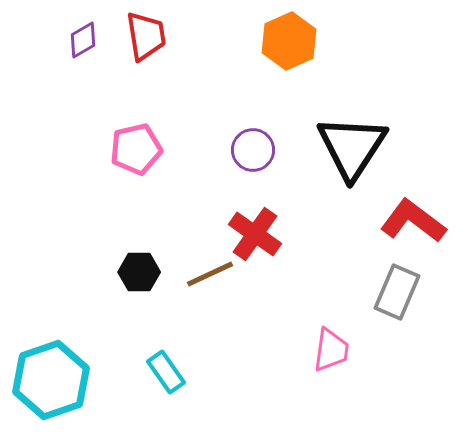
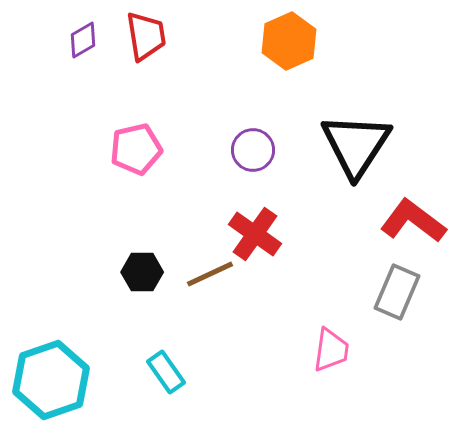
black triangle: moved 4 px right, 2 px up
black hexagon: moved 3 px right
